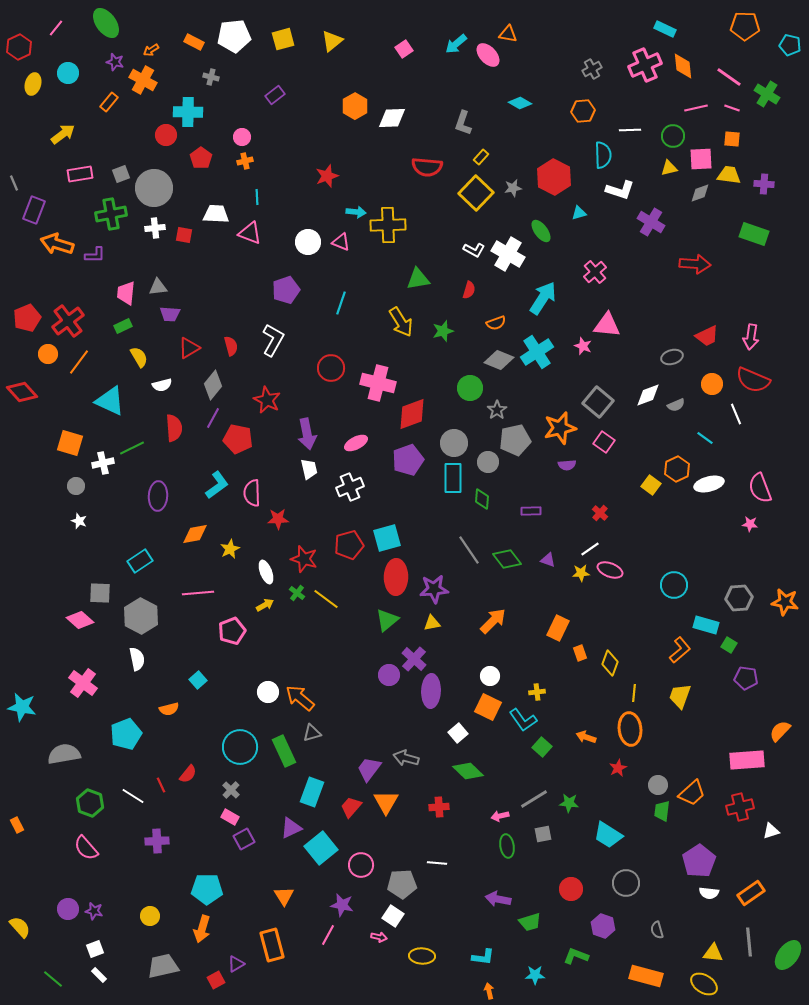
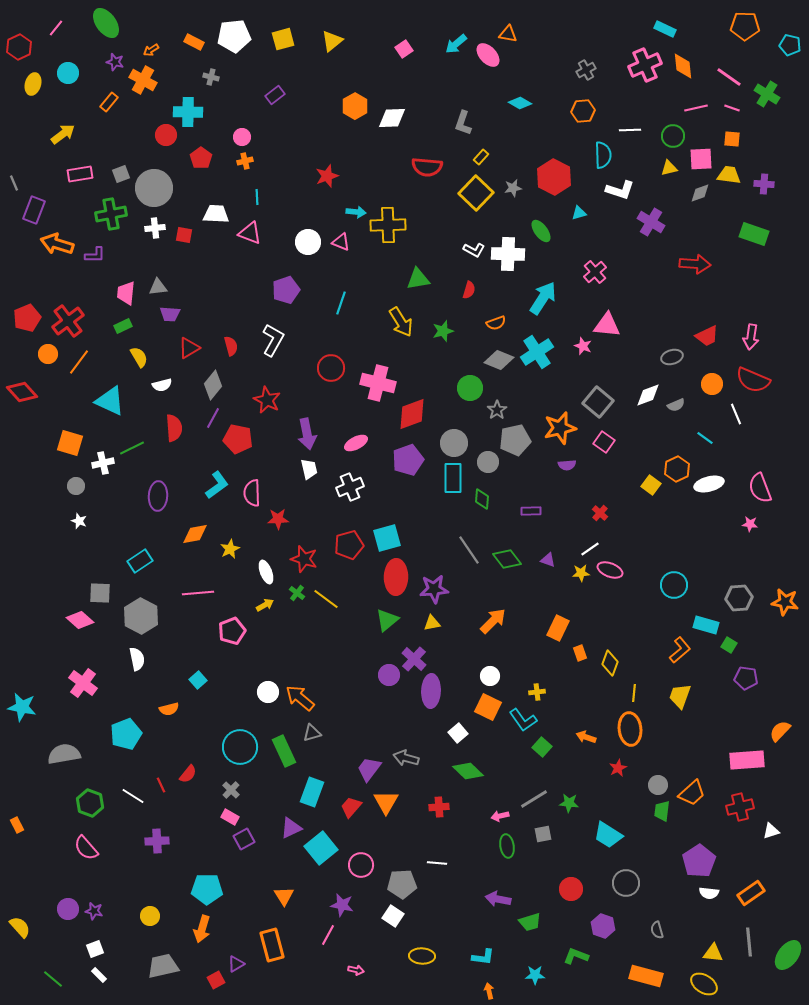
gray cross at (592, 69): moved 6 px left, 1 px down
white cross at (508, 254): rotated 28 degrees counterclockwise
pink arrow at (379, 937): moved 23 px left, 33 px down
